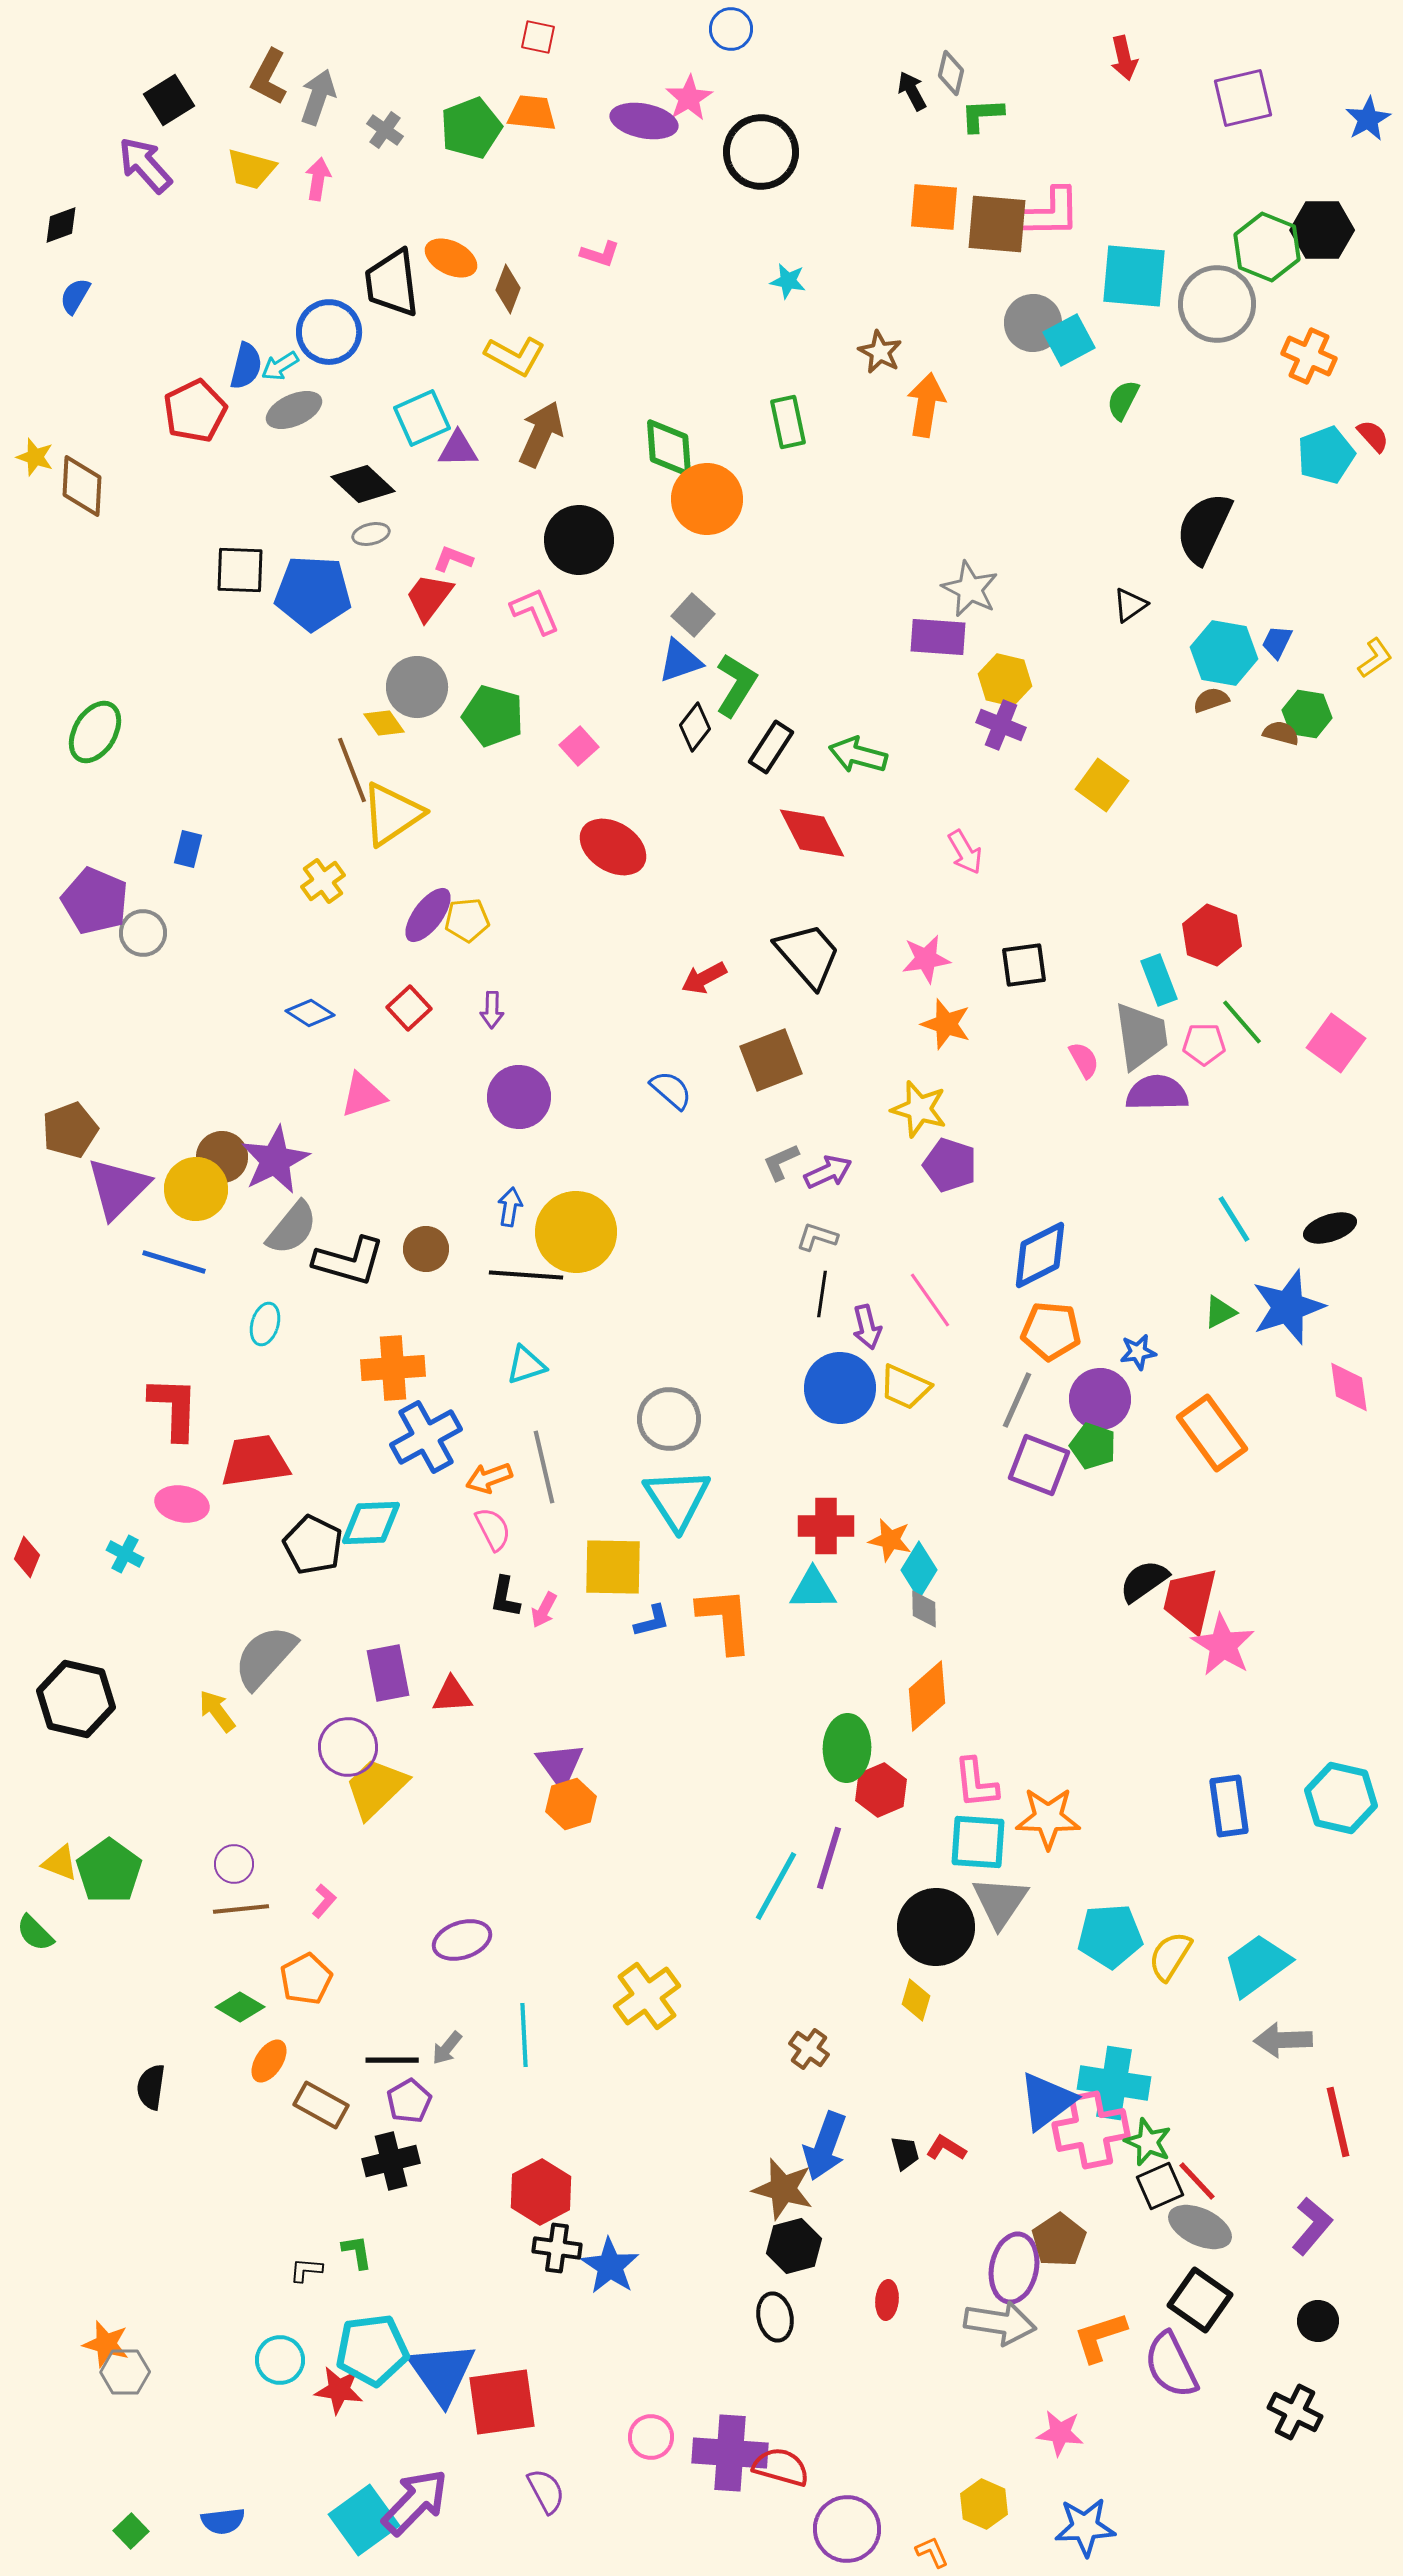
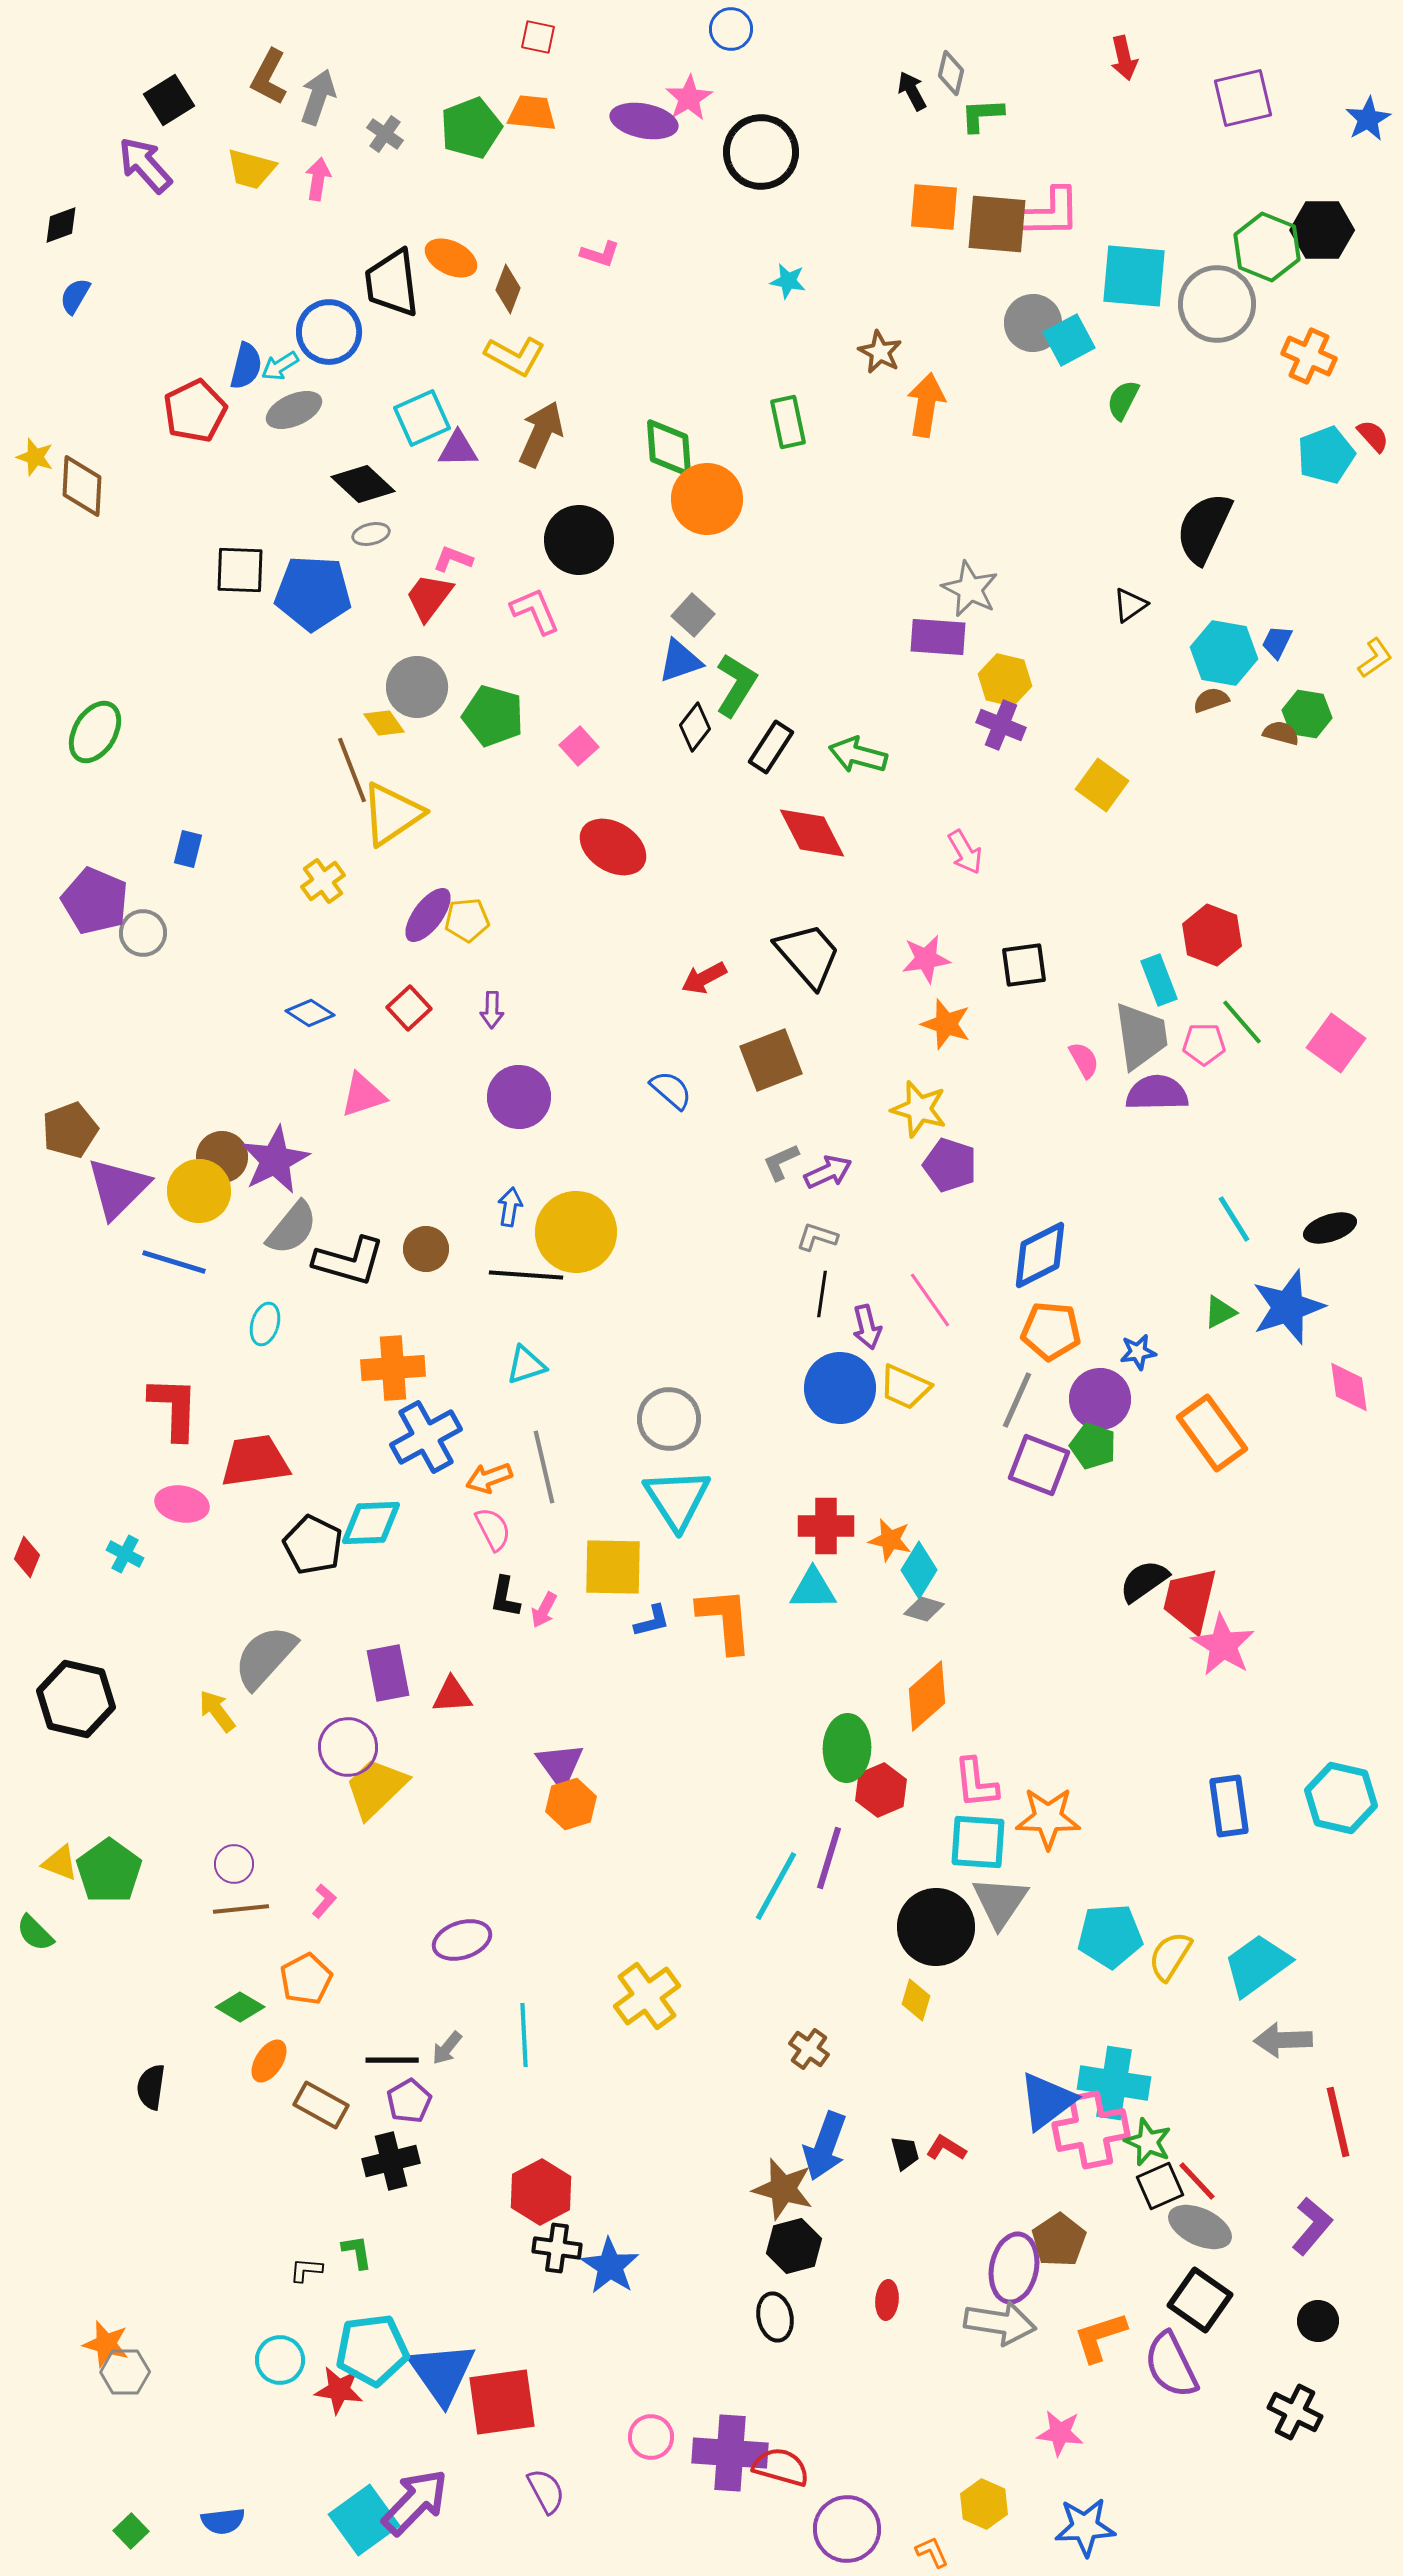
gray cross at (385, 130): moved 4 px down
yellow circle at (196, 1189): moved 3 px right, 2 px down
gray diamond at (924, 1609): rotated 72 degrees counterclockwise
